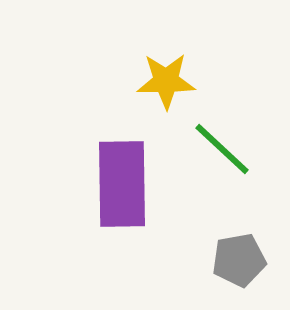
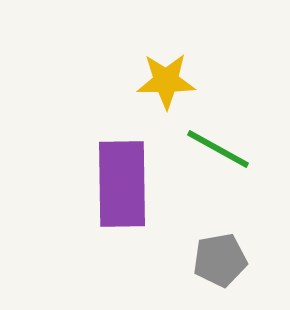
green line: moved 4 px left; rotated 14 degrees counterclockwise
gray pentagon: moved 19 px left
